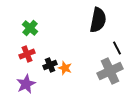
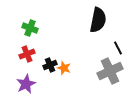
green cross: rotated 21 degrees counterclockwise
black line: moved 1 px right
orange star: moved 1 px left
